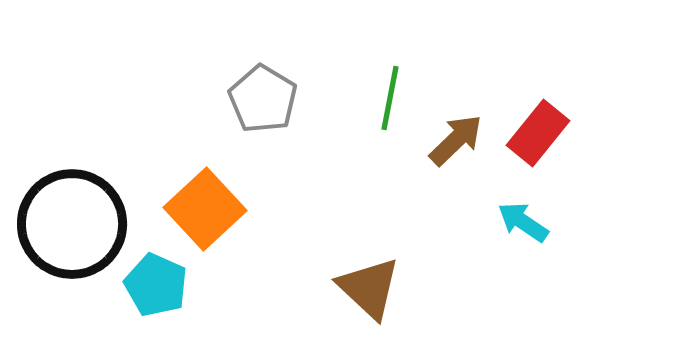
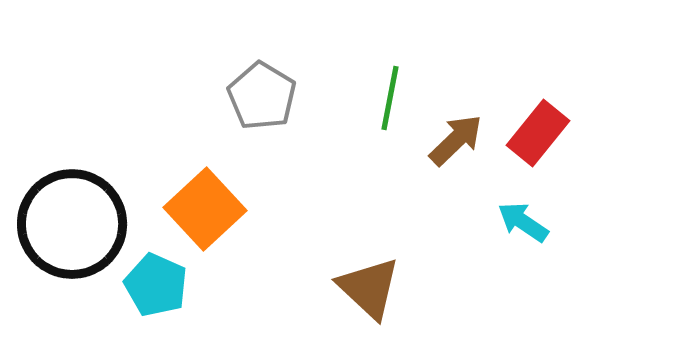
gray pentagon: moved 1 px left, 3 px up
